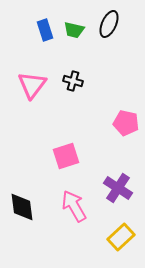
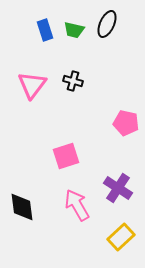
black ellipse: moved 2 px left
pink arrow: moved 3 px right, 1 px up
